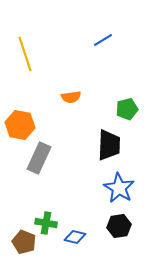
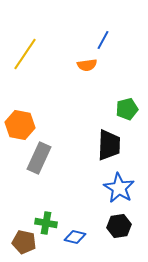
blue line: rotated 30 degrees counterclockwise
yellow line: rotated 52 degrees clockwise
orange semicircle: moved 16 px right, 32 px up
brown pentagon: rotated 10 degrees counterclockwise
